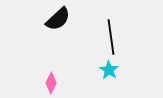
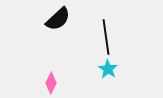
black line: moved 5 px left
cyan star: moved 1 px left, 1 px up
